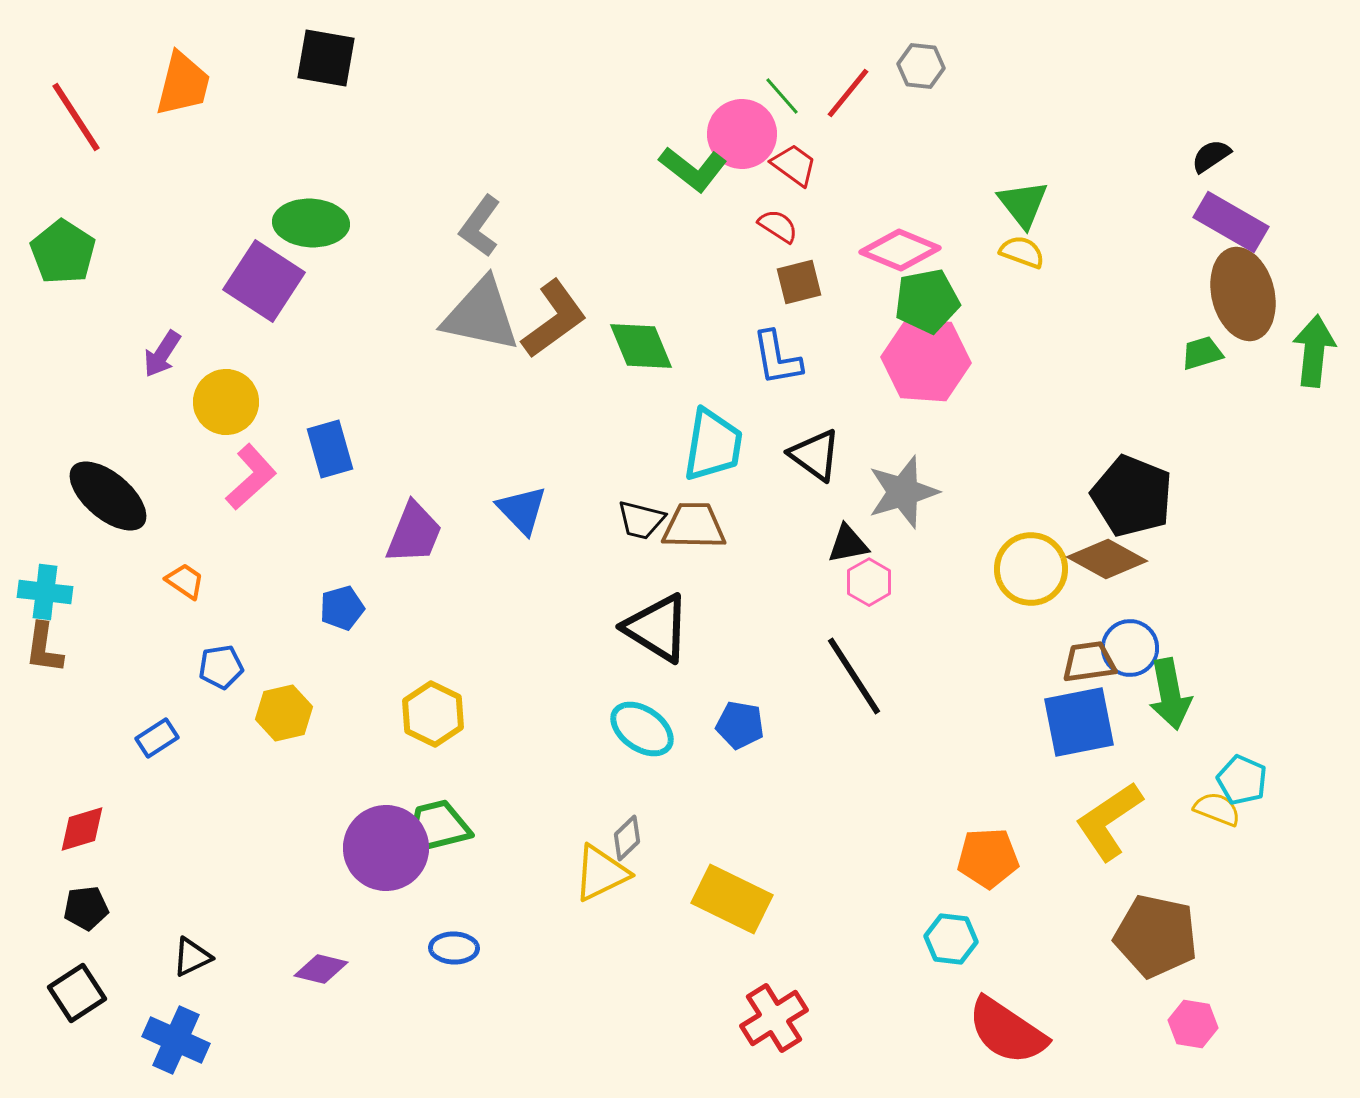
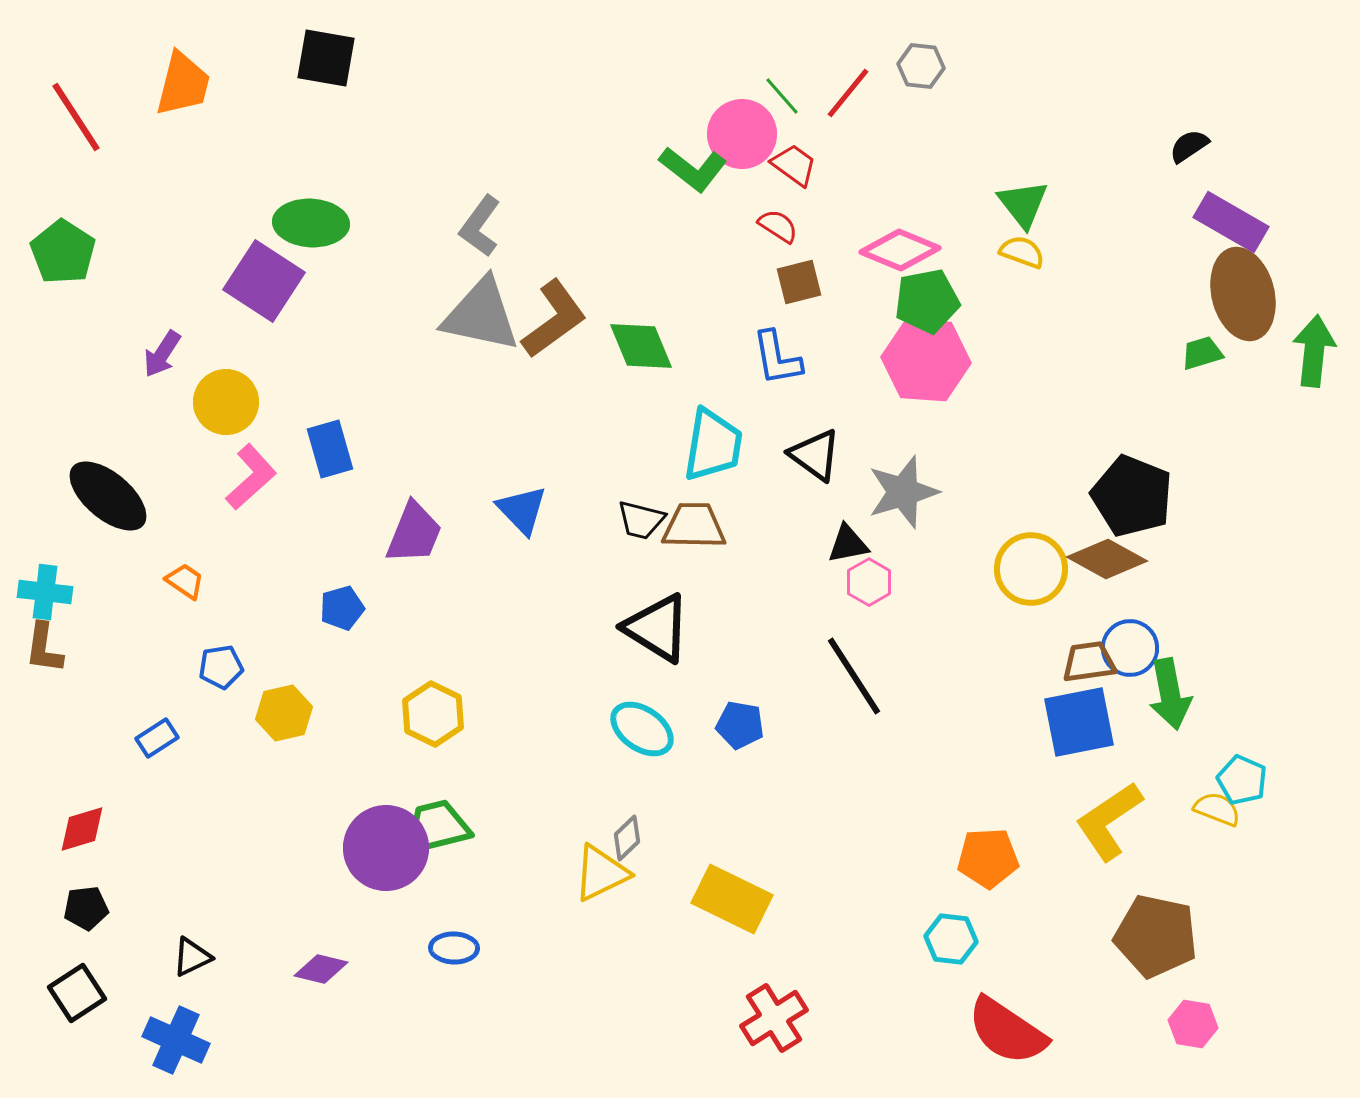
black semicircle at (1211, 156): moved 22 px left, 10 px up
